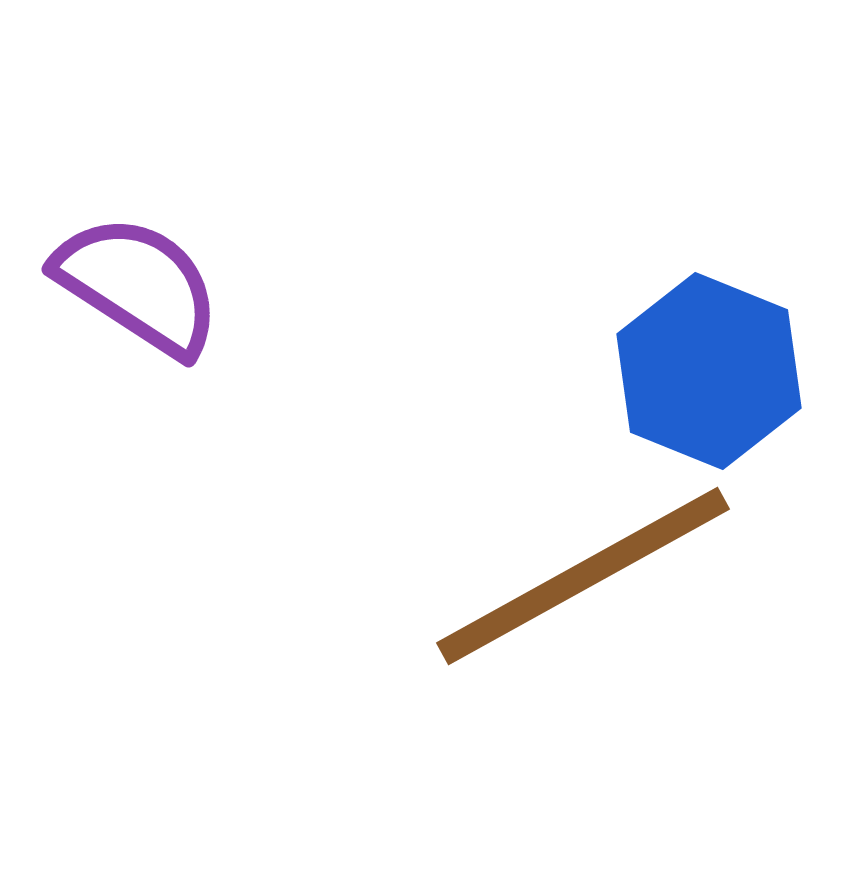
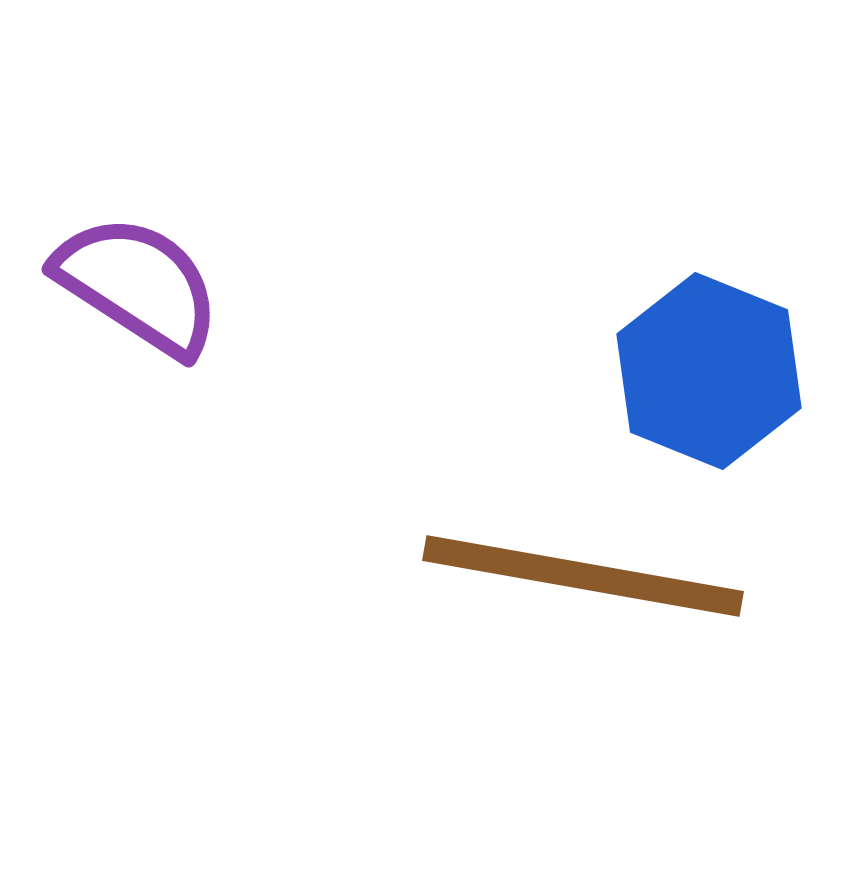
brown line: rotated 39 degrees clockwise
